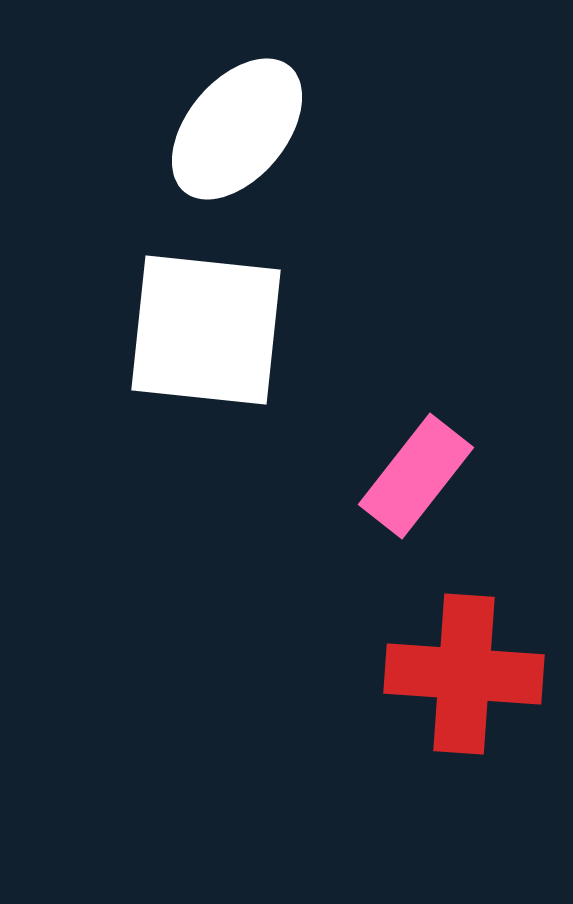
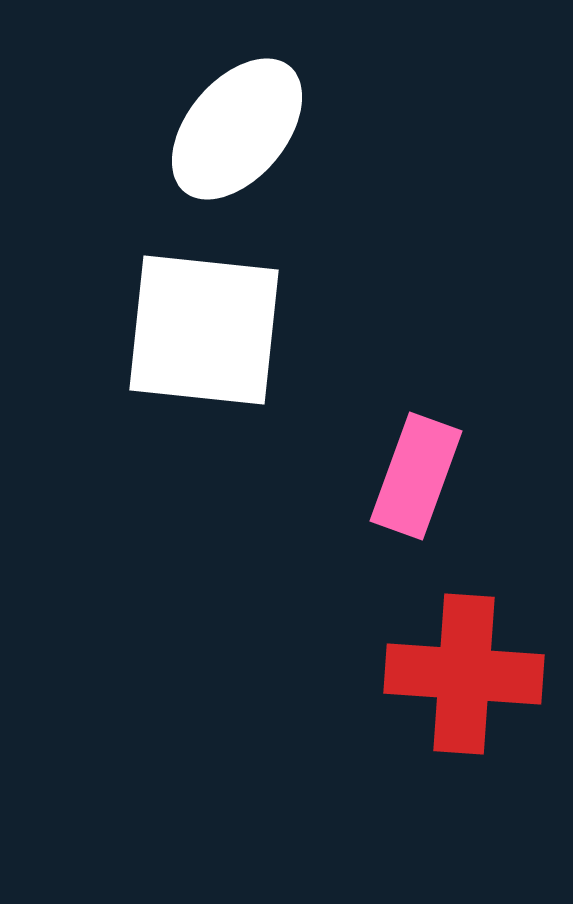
white square: moved 2 px left
pink rectangle: rotated 18 degrees counterclockwise
